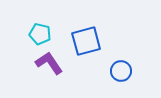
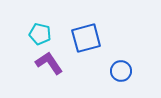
blue square: moved 3 px up
